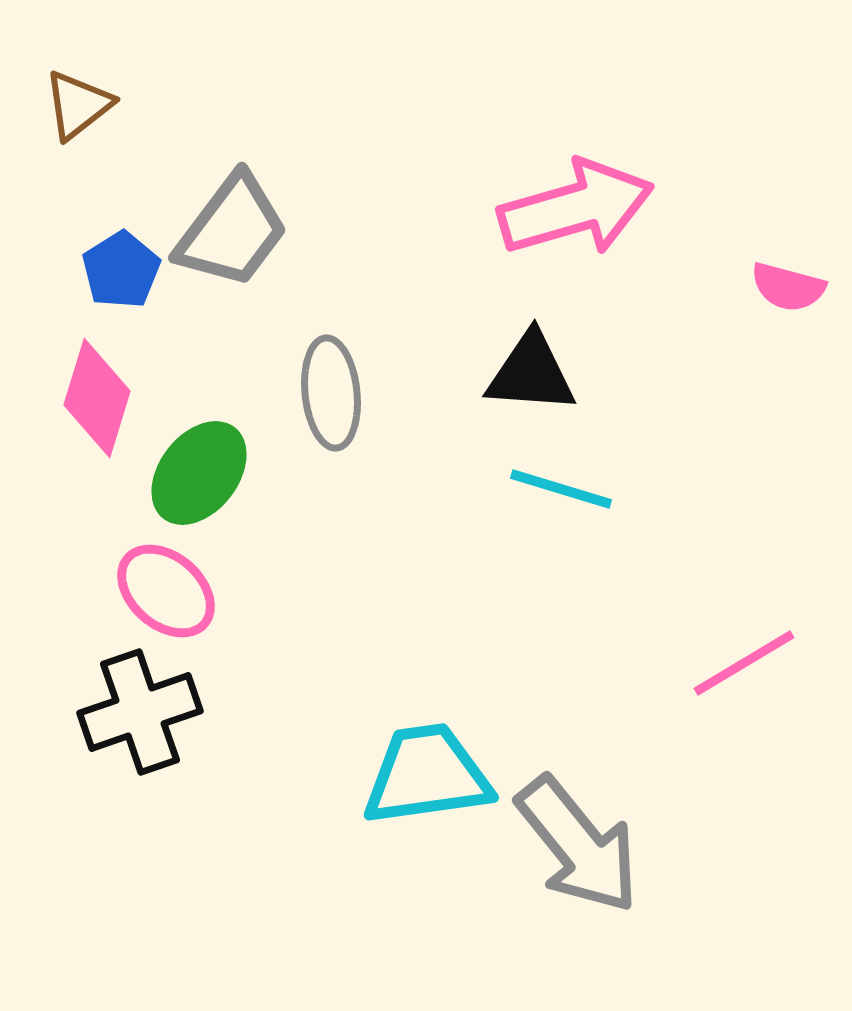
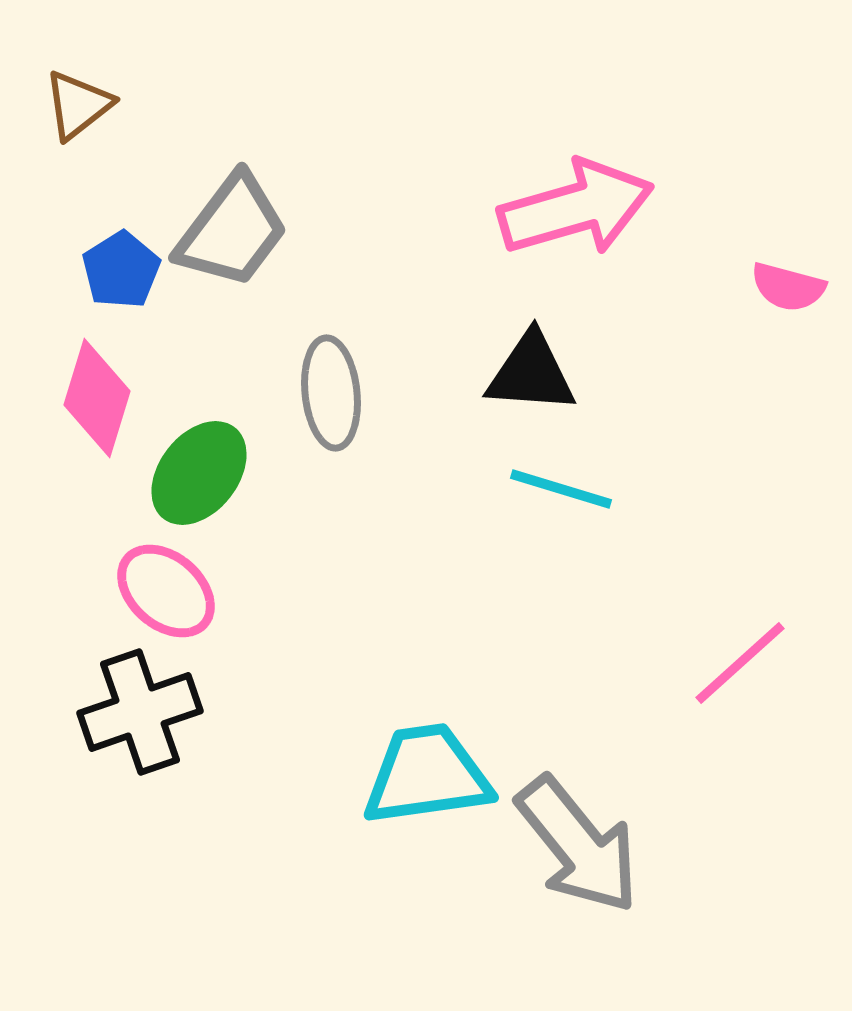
pink line: moved 4 px left; rotated 11 degrees counterclockwise
